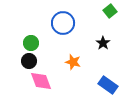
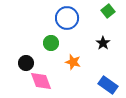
green square: moved 2 px left
blue circle: moved 4 px right, 5 px up
green circle: moved 20 px right
black circle: moved 3 px left, 2 px down
